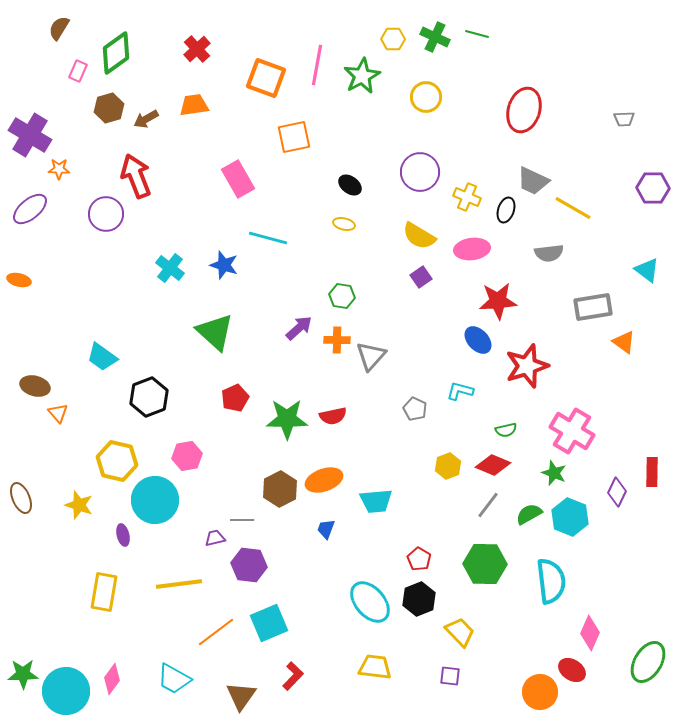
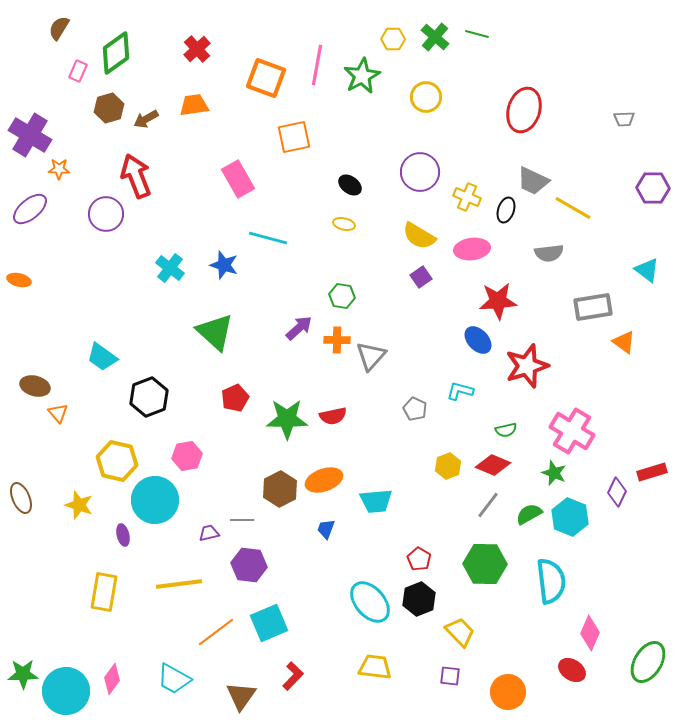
green cross at (435, 37): rotated 16 degrees clockwise
red rectangle at (652, 472): rotated 72 degrees clockwise
purple trapezoid at (215, 538): moved 6 px left, 5 px up
orange circle at (540, 692): moved 32 px left
